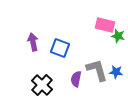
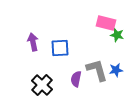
pink rectangle: moved 1 px right, 2 px up
green star: moved 1 px left, 1 px up
blue square: rotated 24 degrees counterclockwise
blue star: moved 2 px up; rotated 16 degrees counterclockwise
